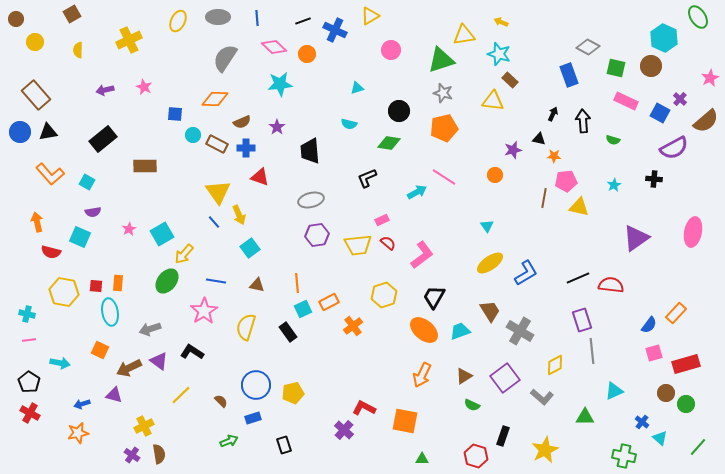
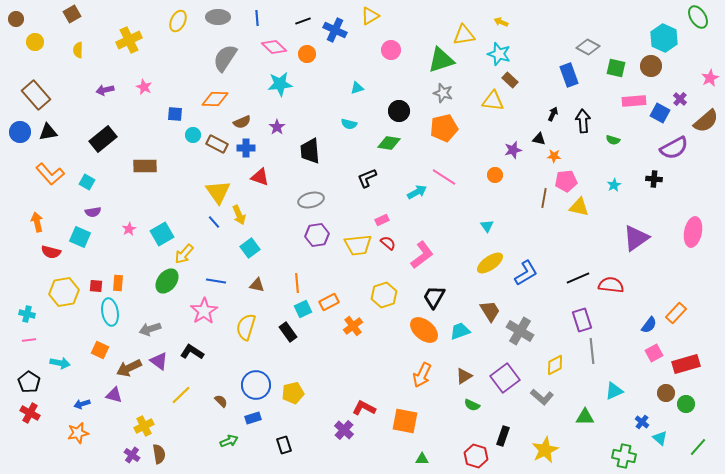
pink rectangle at (626, 101): moved 8 px right; rotated 30 degrees counterclockwise
yellow hexagon at (64, 292): rotated 20 degrees counterclockwise
pink square at (654, 353): rotated 12 degrees counterclockwise
